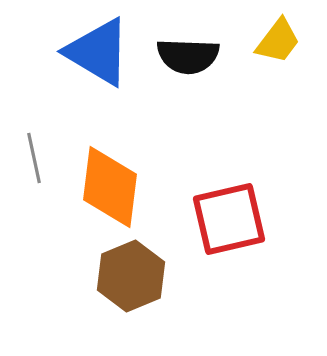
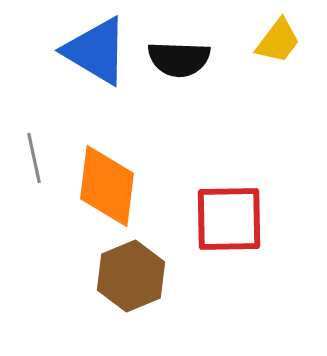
blue triangle: moved 2 px left, 1 px up
black semicircle: moved 9 px left, 3 px down
orange diamond: moved 3 px left, 1 px up
red square: rotated 12 degrees clockwise
